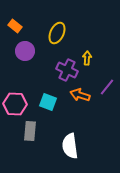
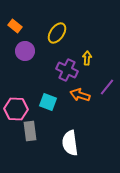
yellow ellipse: rotated 10 degrees clockwise
pink hexagon: moved 1 px right, 5 px down
gray rectangle: rotated 12 degrees counterclockwise
white semicircle: moved 3 px up
